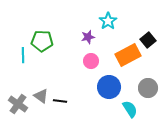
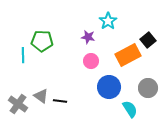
purple star: rotated 24 degrees clockwise
